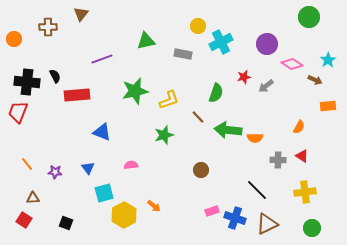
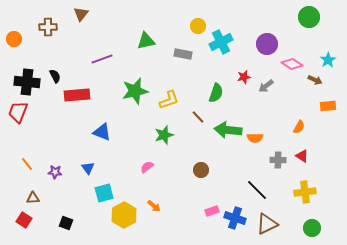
pink semicircle at (131, 165): moved 16 px right, 2 px down; rotated 32 degrees counterclockwise
